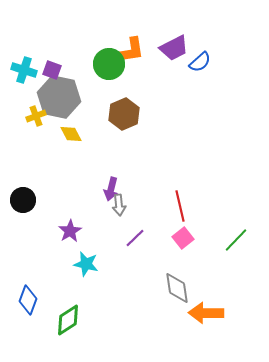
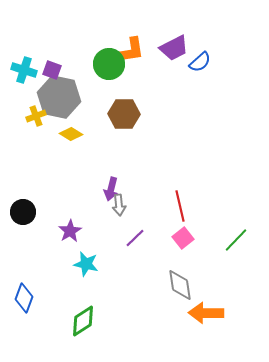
brown hexagon: rotated 24 degrees clockwise
yellow diamond: rotated 30 degrees counterclockwise
black circle: moved 12 px down
gray diamond: moved 3 px right, 3 px up
blue diamond: moved 4 px left, 2 px up
green diamond: moved 15 px right, 1 px down
